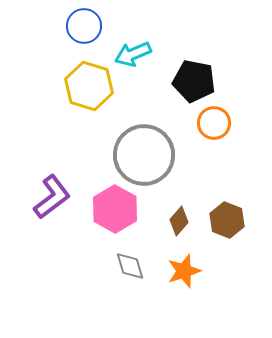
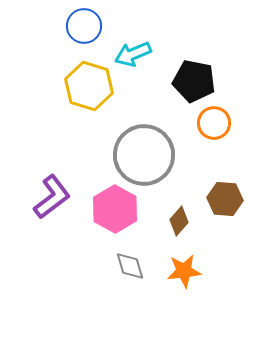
brown hexagon: moved 2 px left, 21 px up; rotated 16 degrees counterclockwise
orange star: rotated 12 degrees clockwise
